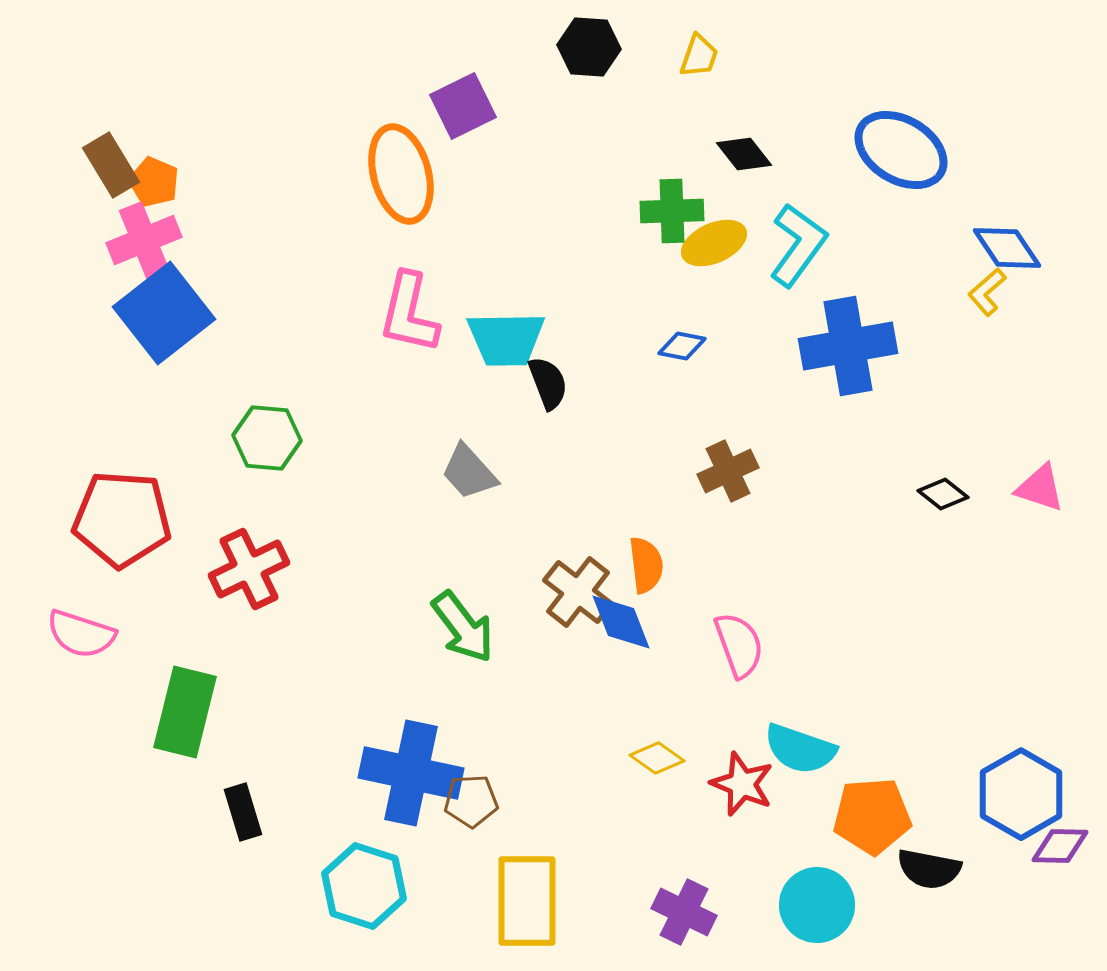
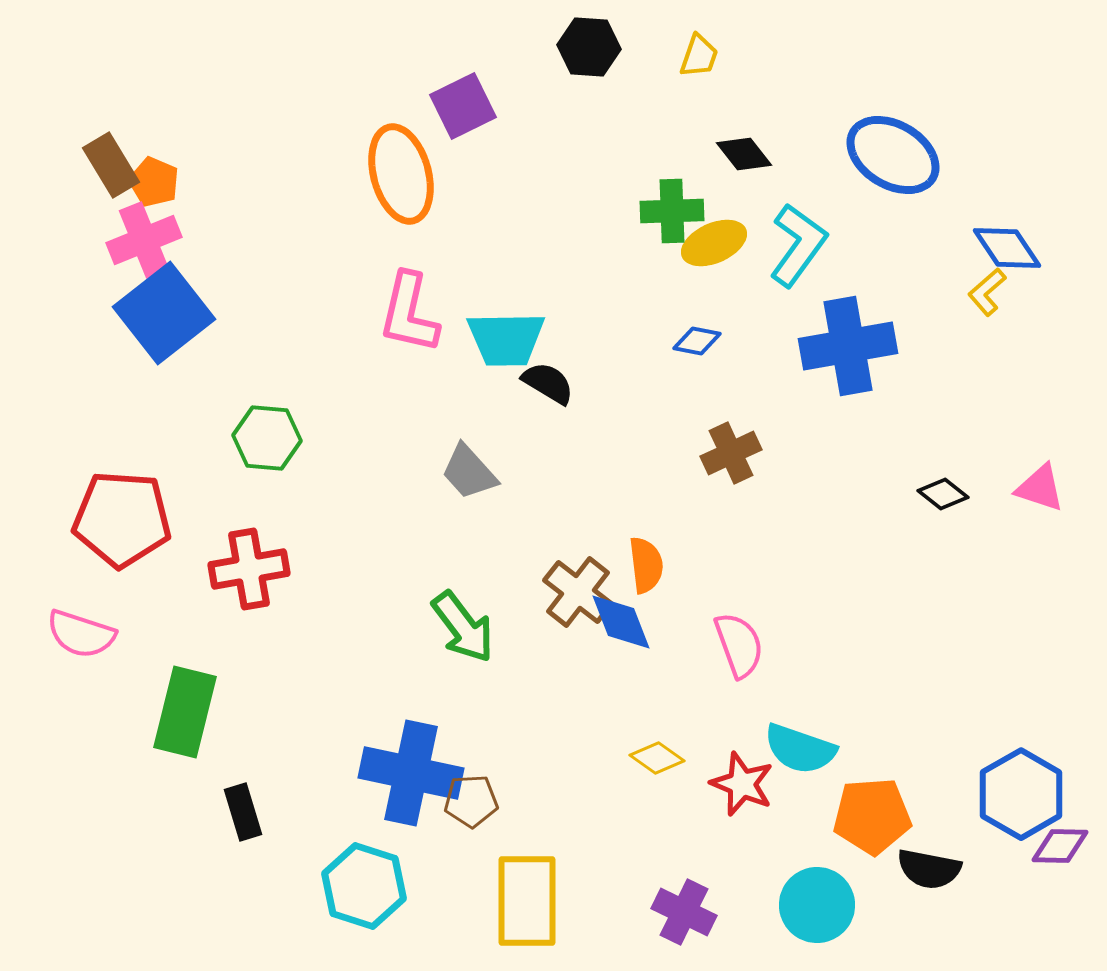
blue ellipse at (901, 150): moved 8 px left, 5 px down
blue diamond at (682, 346): moved 15 px right, 5 px up
black semicircle at (548, 383): rotated 38 degrees counterclockwise
brown cross at (728, 471): moved 3 px right, 18 px up
red cross at (249, 569): rotated 16 degrees clockwise
